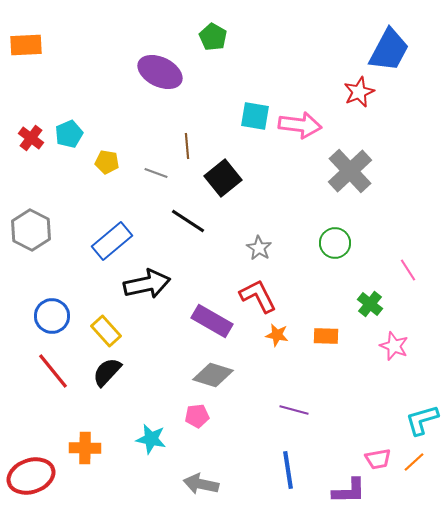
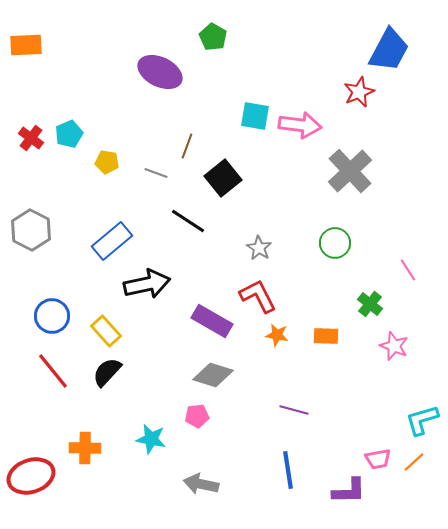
brown line at (187, 146): rotated 25 degrees clockwise
